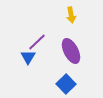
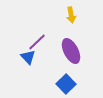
blue triangle: rotated 14 degrees counterclockwise
